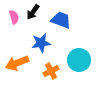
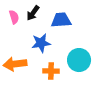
black arrow: moved 1 px down
blue trapezoid: rotated 25 degrees counterclockwise
orange arrow: moved 2 px left, 1 px down; rotated 15 degrees clockwise
orange cross: rotated 28 degrees clockwise
